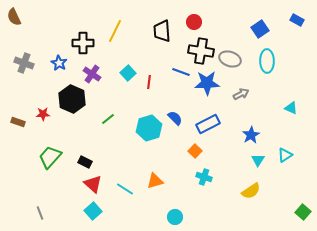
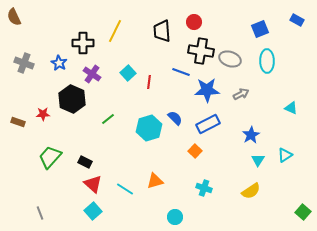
blue square at (260, 29): rotated 12 degrees clockwise
blue star at (207, 83): moved 7 px down
cyan cross at (204, 177): moved 11 px down
